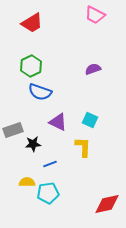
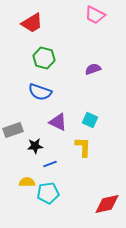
green hexagon: moved 13 px right, 8 px up; rotated 20 degrees counterclockwise
black star: moved 2 px right, 2 px down
